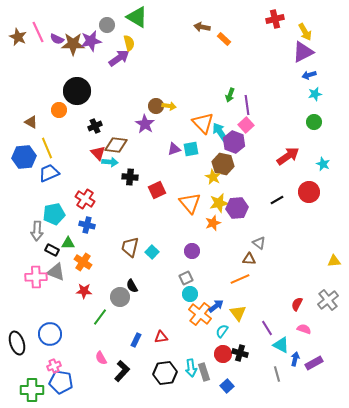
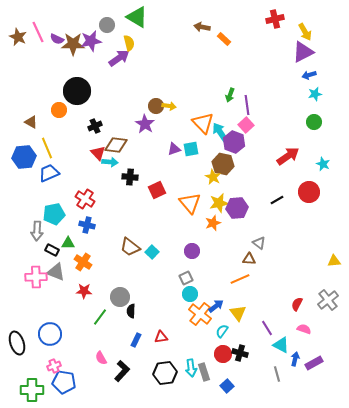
brown trapezoid at (130, 247): rotated 65 degrees counterclockwise
black semicircle at (132, 286): moved 1 px left, 25 px down; rotated 32 degrees clockwise
blue pentagon at (61, 382): moved 3 px right
